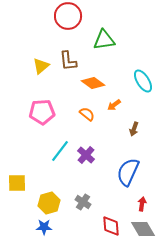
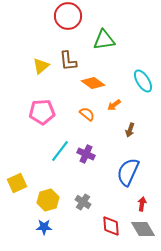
brown arrow: moved 4 px left, 1 px down
purple cross: moved 1 px up; rotated 18 degrees counterclockwise
yellow square: rotated 24 degrees counterclockwise
yellow hexagon: moved 1 px left, 3 px up
